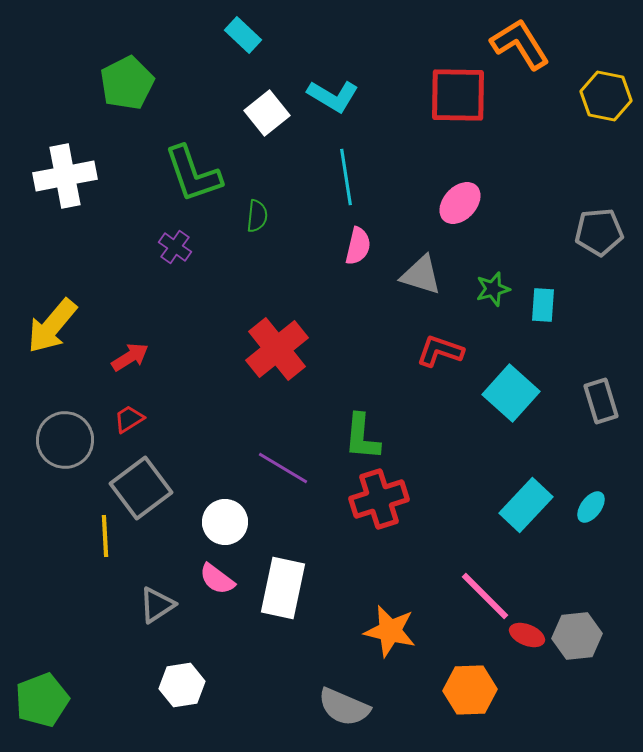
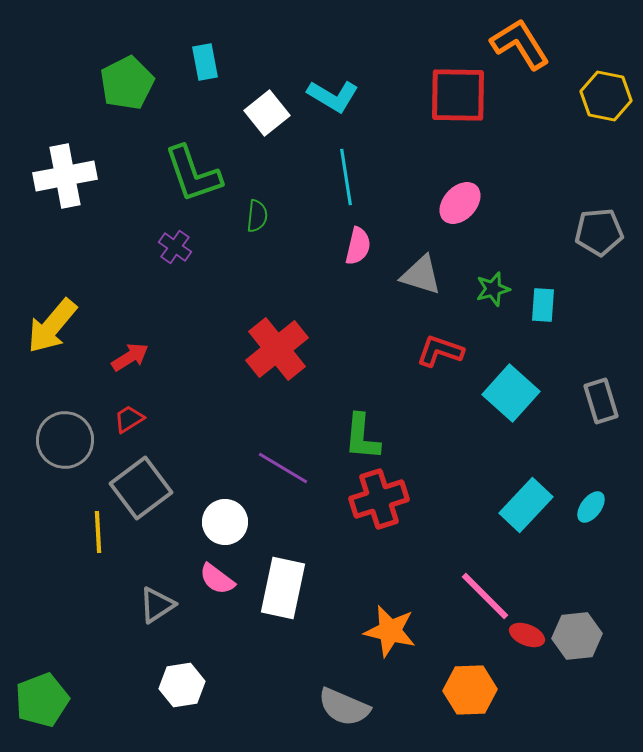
cyan rectangle at (243, 35): moved 38 px left, 27 px down; rotated 36 degrees clockwise
yellow line at (105, 536): moved 7 px left, 4 px up
